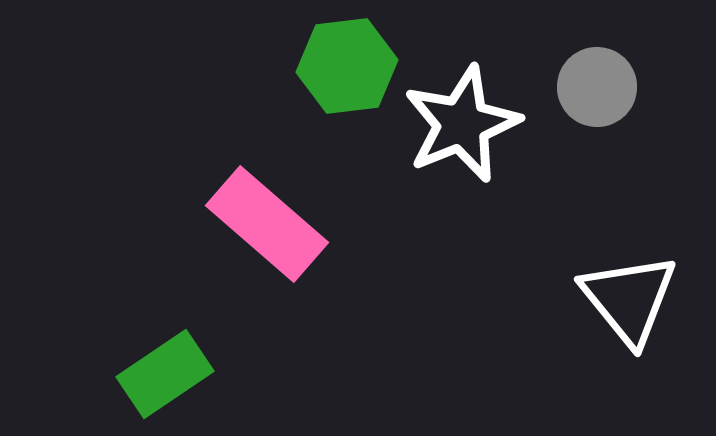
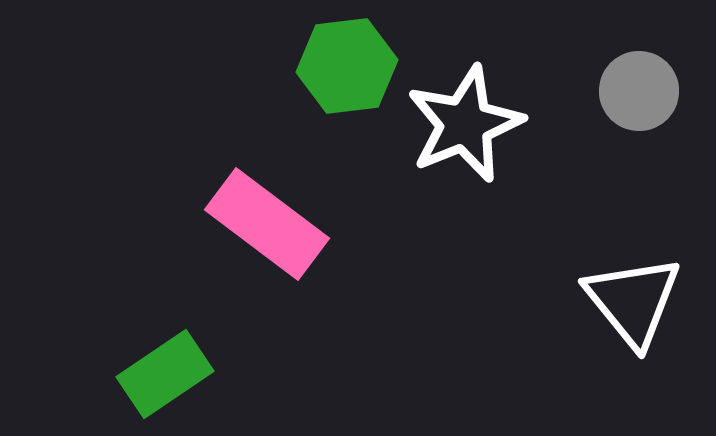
gray circle: moved 42 px right, 4 px down
white star: moved 3 px right
pink rectangle: rotated 4 degrees counterclockwise
white triangle: moved 4 px right, 2 px down
